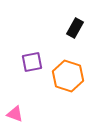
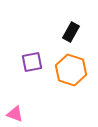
black rectangle: moved 4 px left, 4 px down
orange hexagon: moved 3 px right, 6 px up
